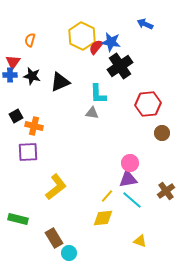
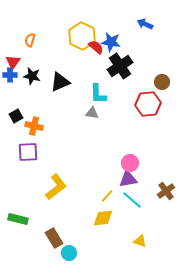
red semicircle: rotated 91 degrees clockwise
brown circle: moved 51 px up
